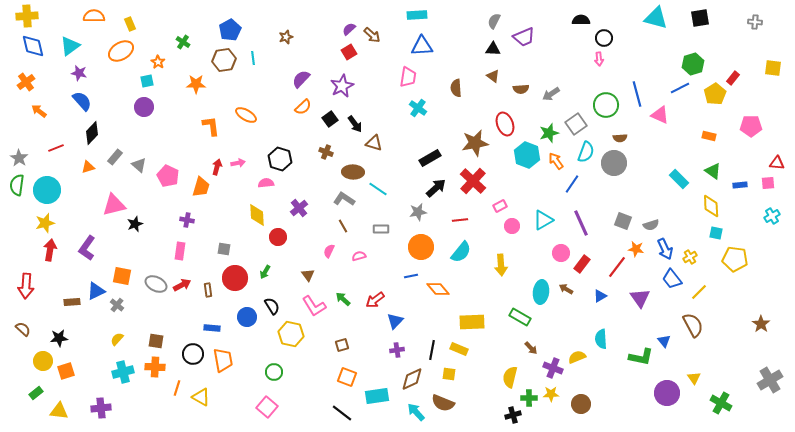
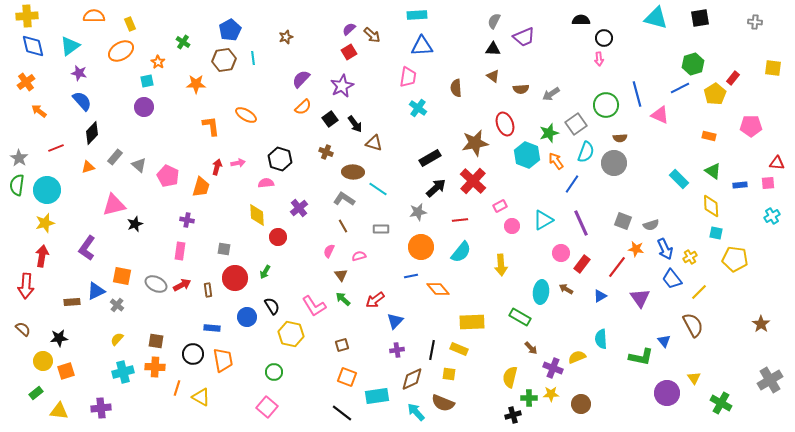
red arrow at (50, 250): moved 8 px left, 6 px down
brown triangle at (308, 275): moved 33 px right
